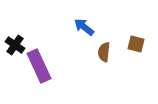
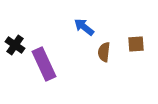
brown square: rotated 18 degrees counterclockwise
purple rectangle: moved 5 px right, 2 px up
